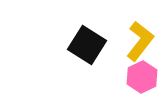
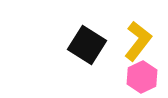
yellow L-shape: moved 2 px left
